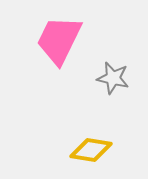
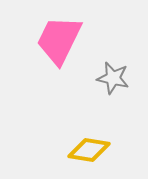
yellow diamond: moved 2 px left
